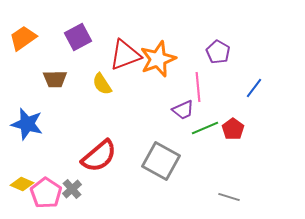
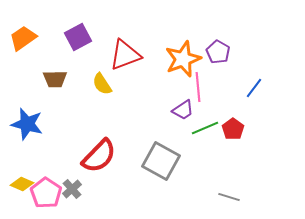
orange star: moved 25 px right
purple trapezoid: rotated 10 degrees counterclockwise
red semicircle: rotated 6 degrees counterclockwise
